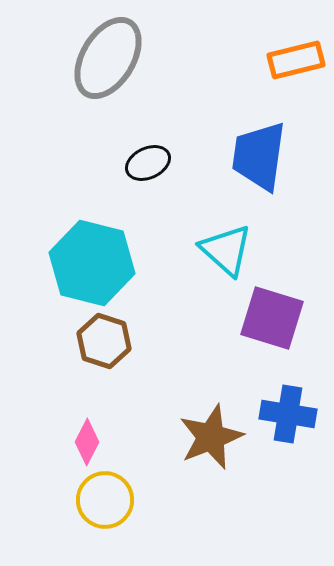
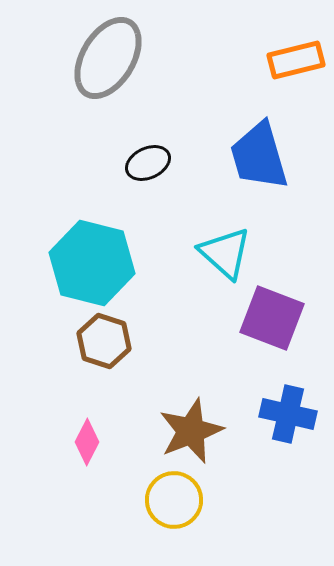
blue trapezoid: rotated 24 degrees counterclockwise
cyan triangle: moved 1 px left, 3 px down
purple square: rotated 4 degrees clockwise
blue cross: rotated 4 degrees clockwise
brown star: moved 20 px left, 6 px up
yellow circle: moved 69 px right
